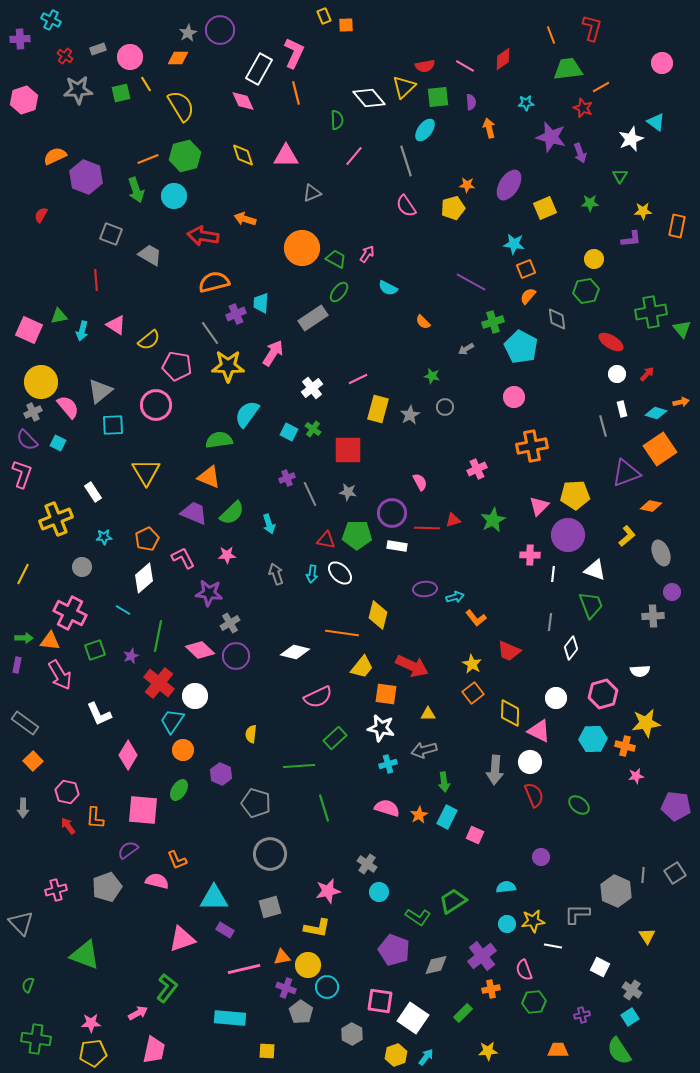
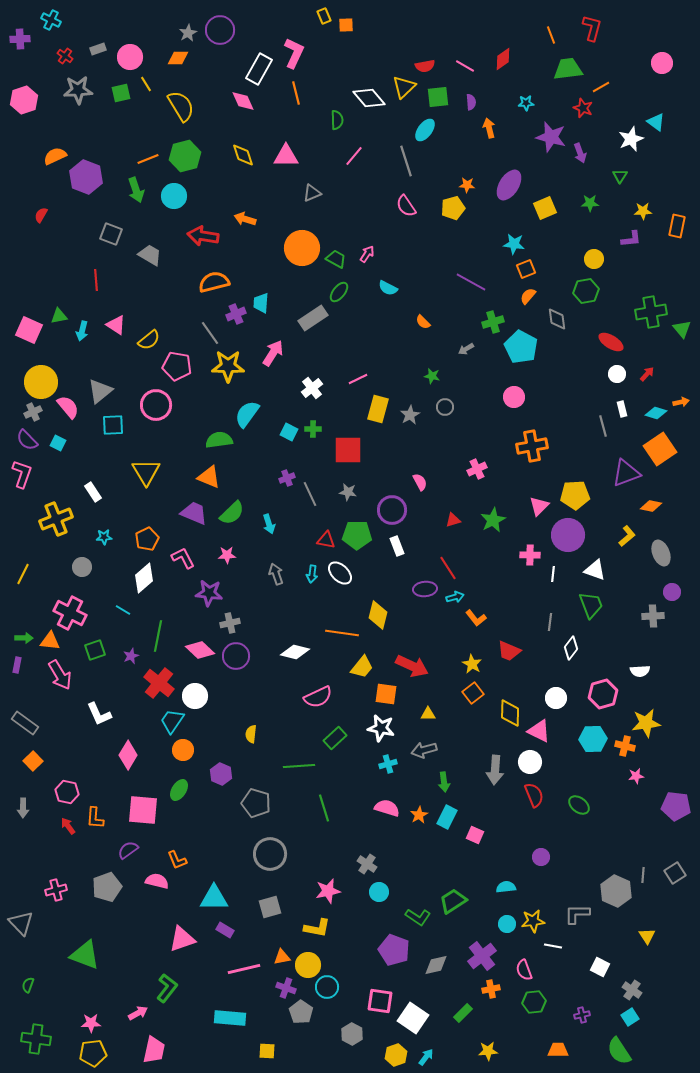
green cross at (313, 429): rotated 35 degrees counterclockwise
purple circle at (392, 513): moved 3 px up
red line at (427, 528): moved 21 px right, 40 px down; rotated 55 degrees clockwise
white rectangle at (397, 546): rotated 60 degrees clockwise
gray cross at (230, 623): rotated 18 degrees clockwise
